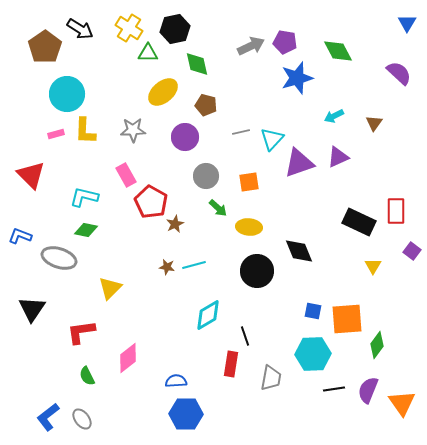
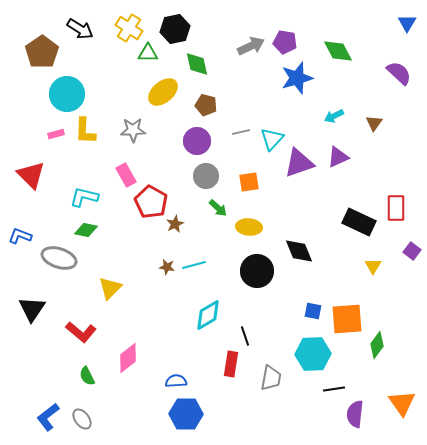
brown pentagon at (45, 47): moved 3 px left, 5 px down
purple circle at (185, 137): moved 12 px right, 4 px down
red rectangle at (396, 211): moved 3 px up
red L-shape at (81, 332): rotated 132 degrees counterclockwise
purple semicircle at (368, 390): moved 13 px left, 24 px down; rotated 16 degrees counterclockwise
